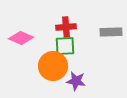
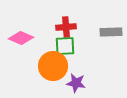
purple star: moved 2 px down
